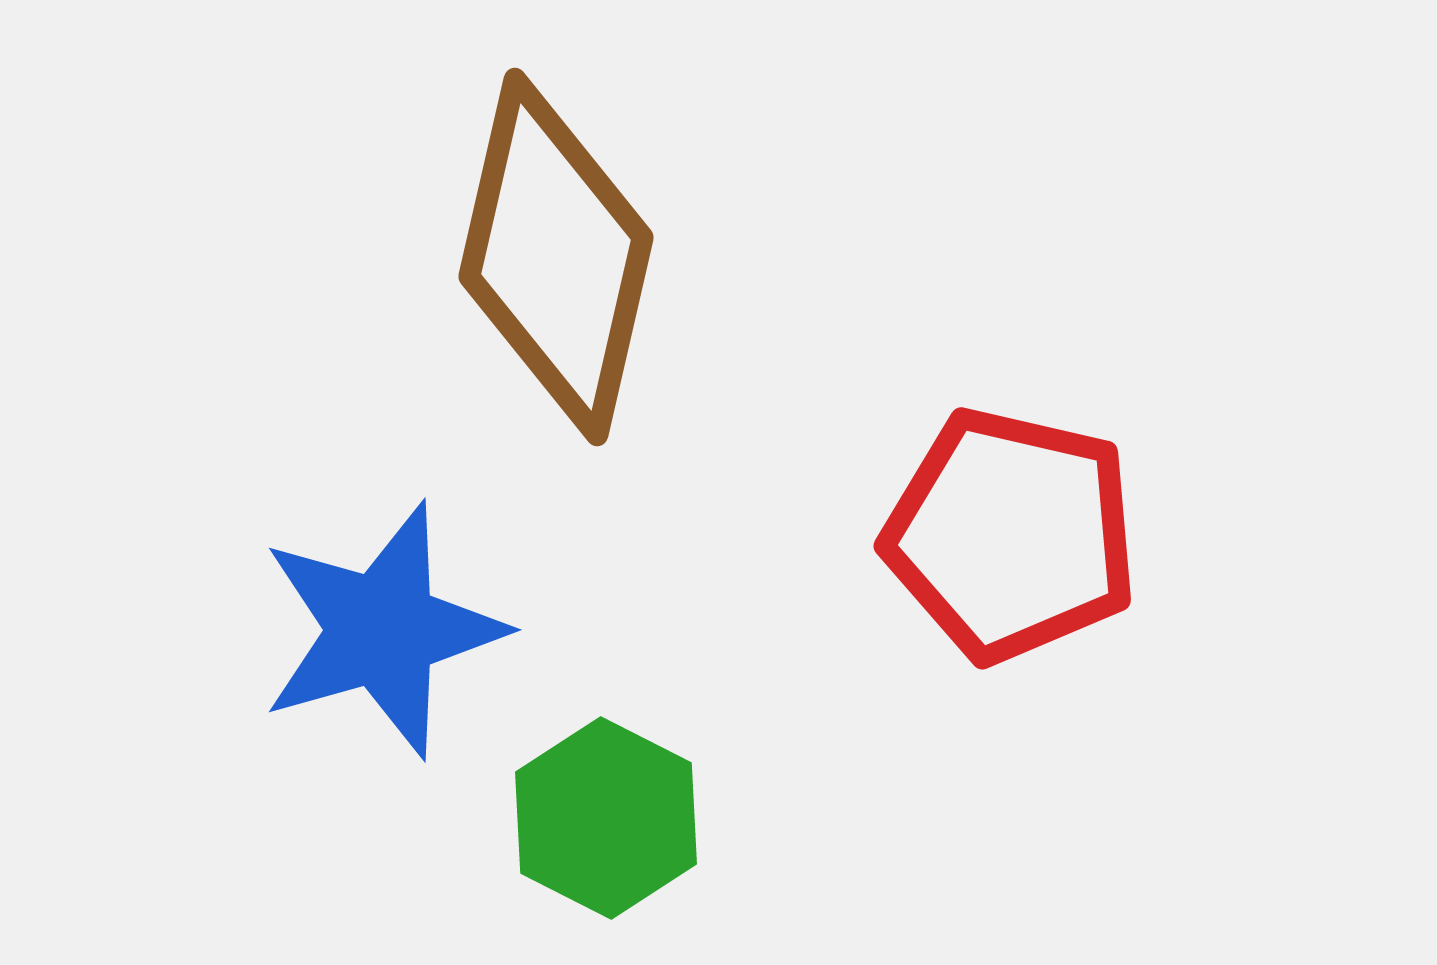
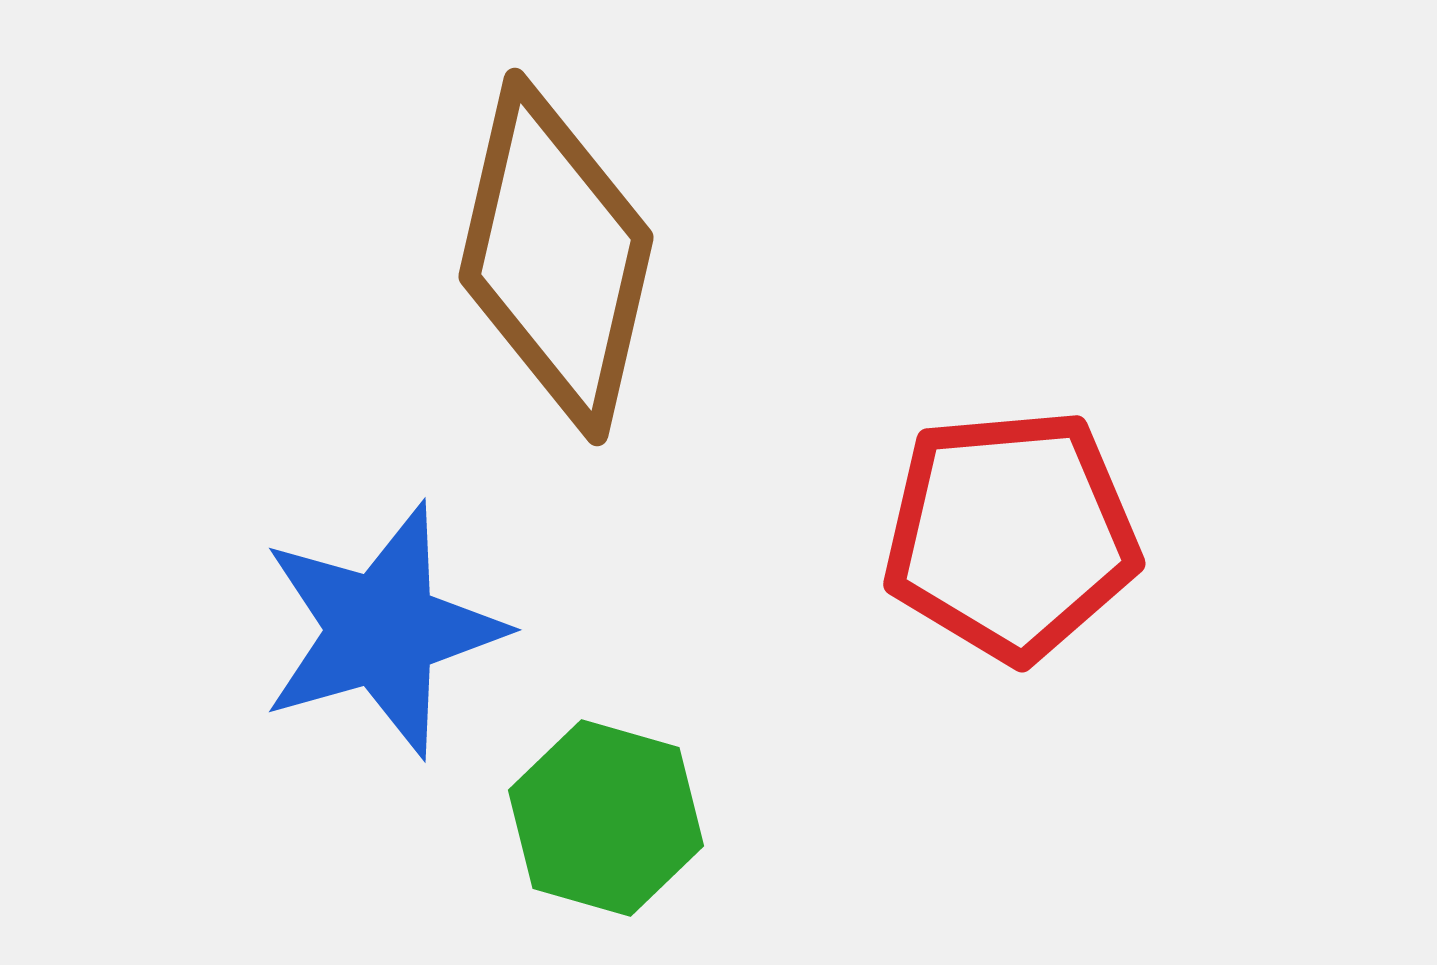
red pentagon: rotated 18 degrees counterclockwise
green hexagon: rotated 11 degrees counterclockwise
